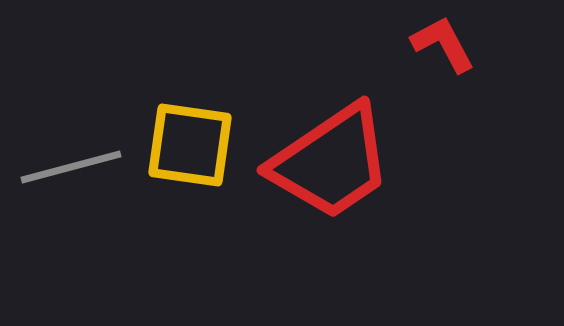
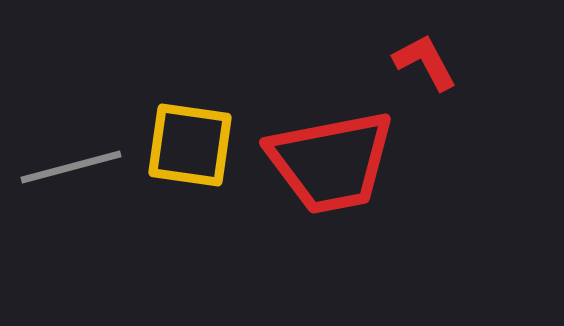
red L-shape: moved 18 px left, 18 px down
red trapezoid: rotated 23 degrees clockwise
